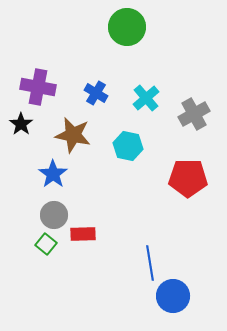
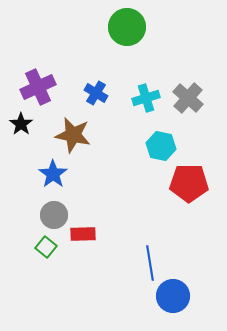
purple cross: rotated 36 degrees counterclockwise
cyan cross: rotated 24 degrees clockwise
gray cross: moved 6 px left, 16 px up; rotated 20 degrees counterclockwise
cyan hexagon: moved 33 px right
red pentagon: moved 1 px right, 5 px down
green square: moved 3 px down
